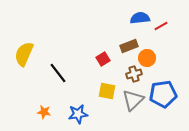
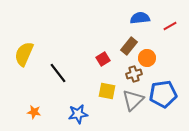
red line: moved 9 px right
brown rectangle: rotated 30 degrees counterclockwise
orange star: moved 10 px left
